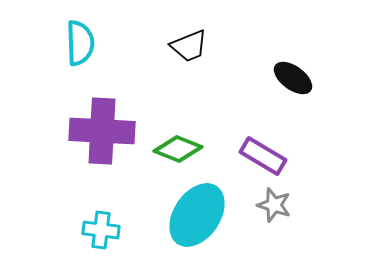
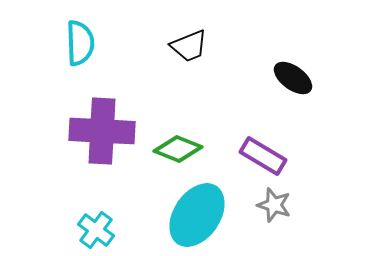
cyan cross: moved 5 px left; rotated 30 degrees clockwise
